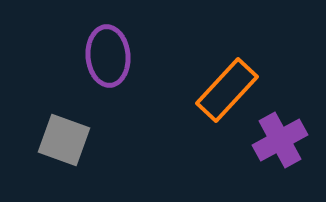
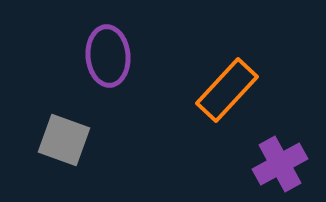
purple cross: moved 24 px down
